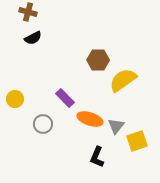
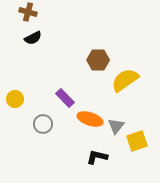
yellow semicircle: moved 2 px right
black L-shape: rotated 80 degrees clockwise
